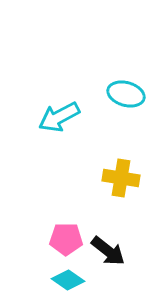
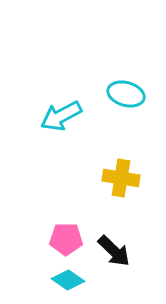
cyan arrow: moved 2 px right, 1 px up
black arrow: moved 6 px right; rotated 6 degrees clockwise
